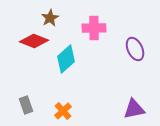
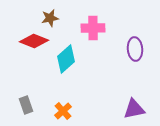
brown star: rotated 18 degrees clockwise
pink cross: moved 1 px left
purple ellipse: rotated 20 degrees clockwise
